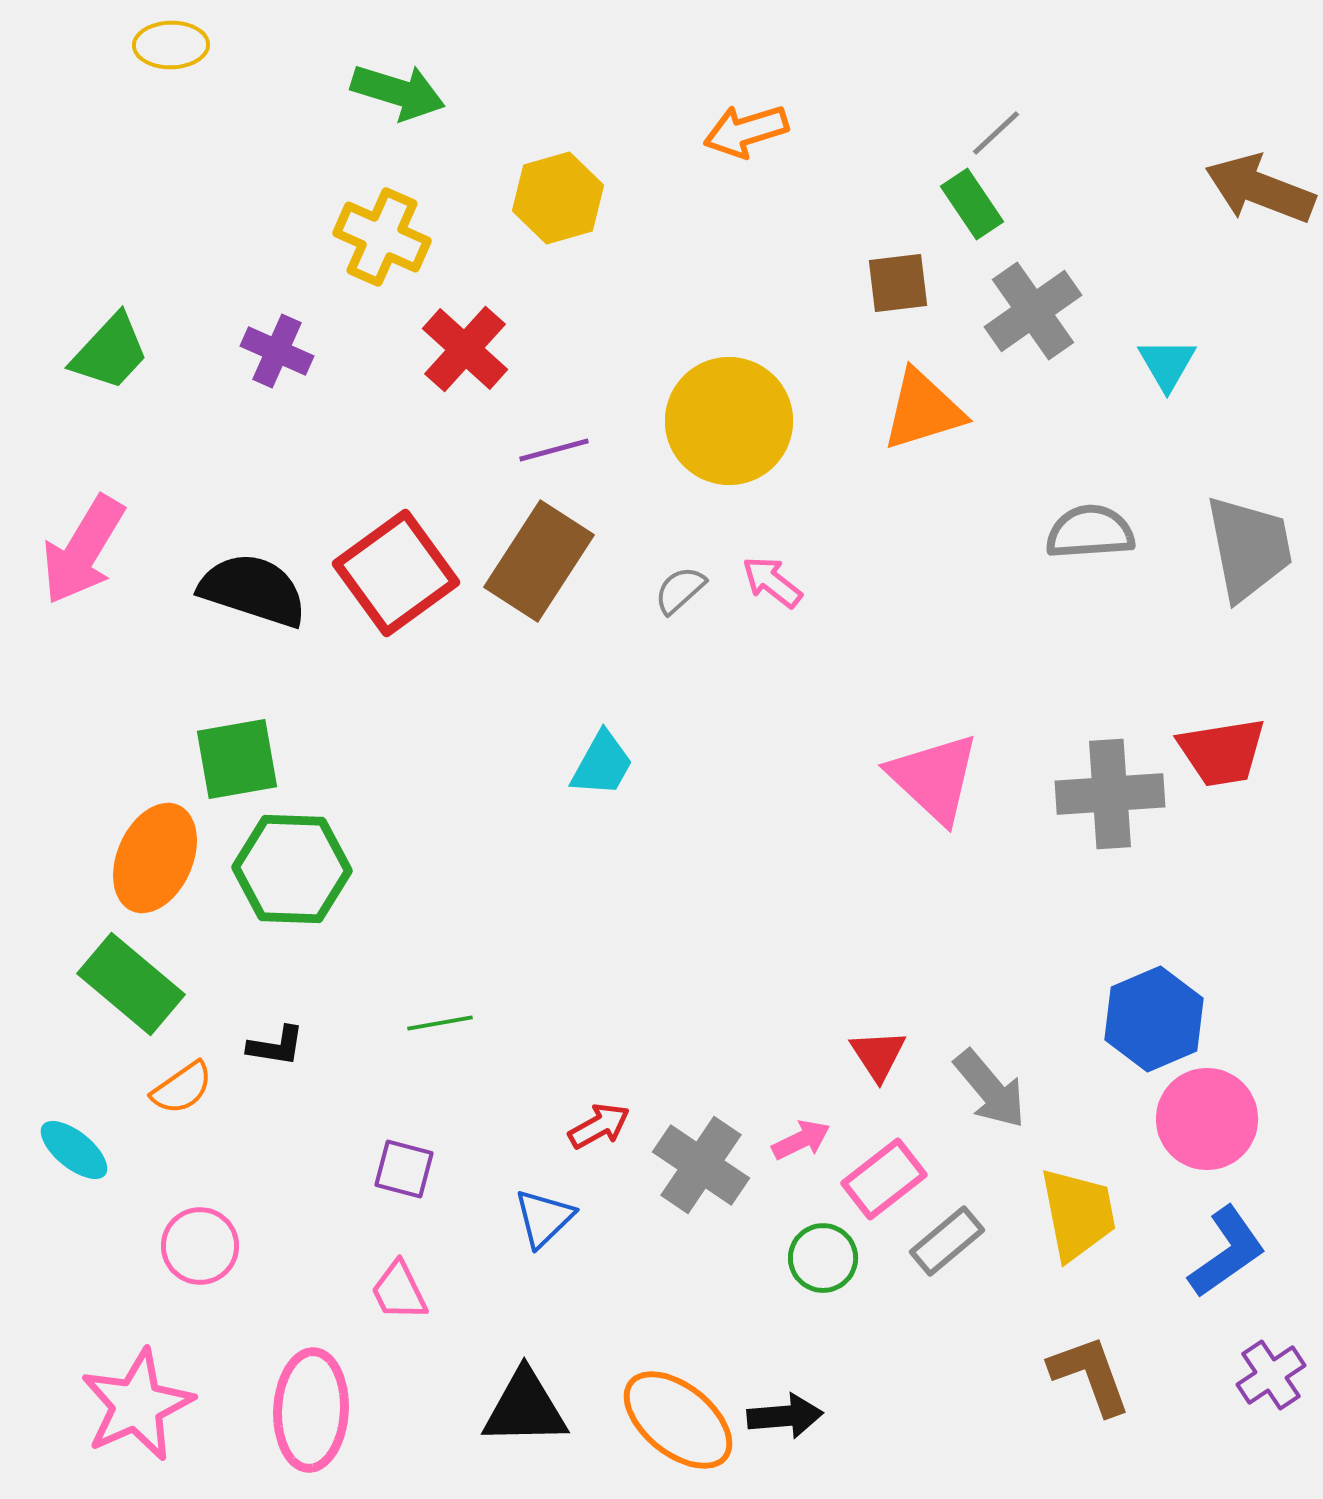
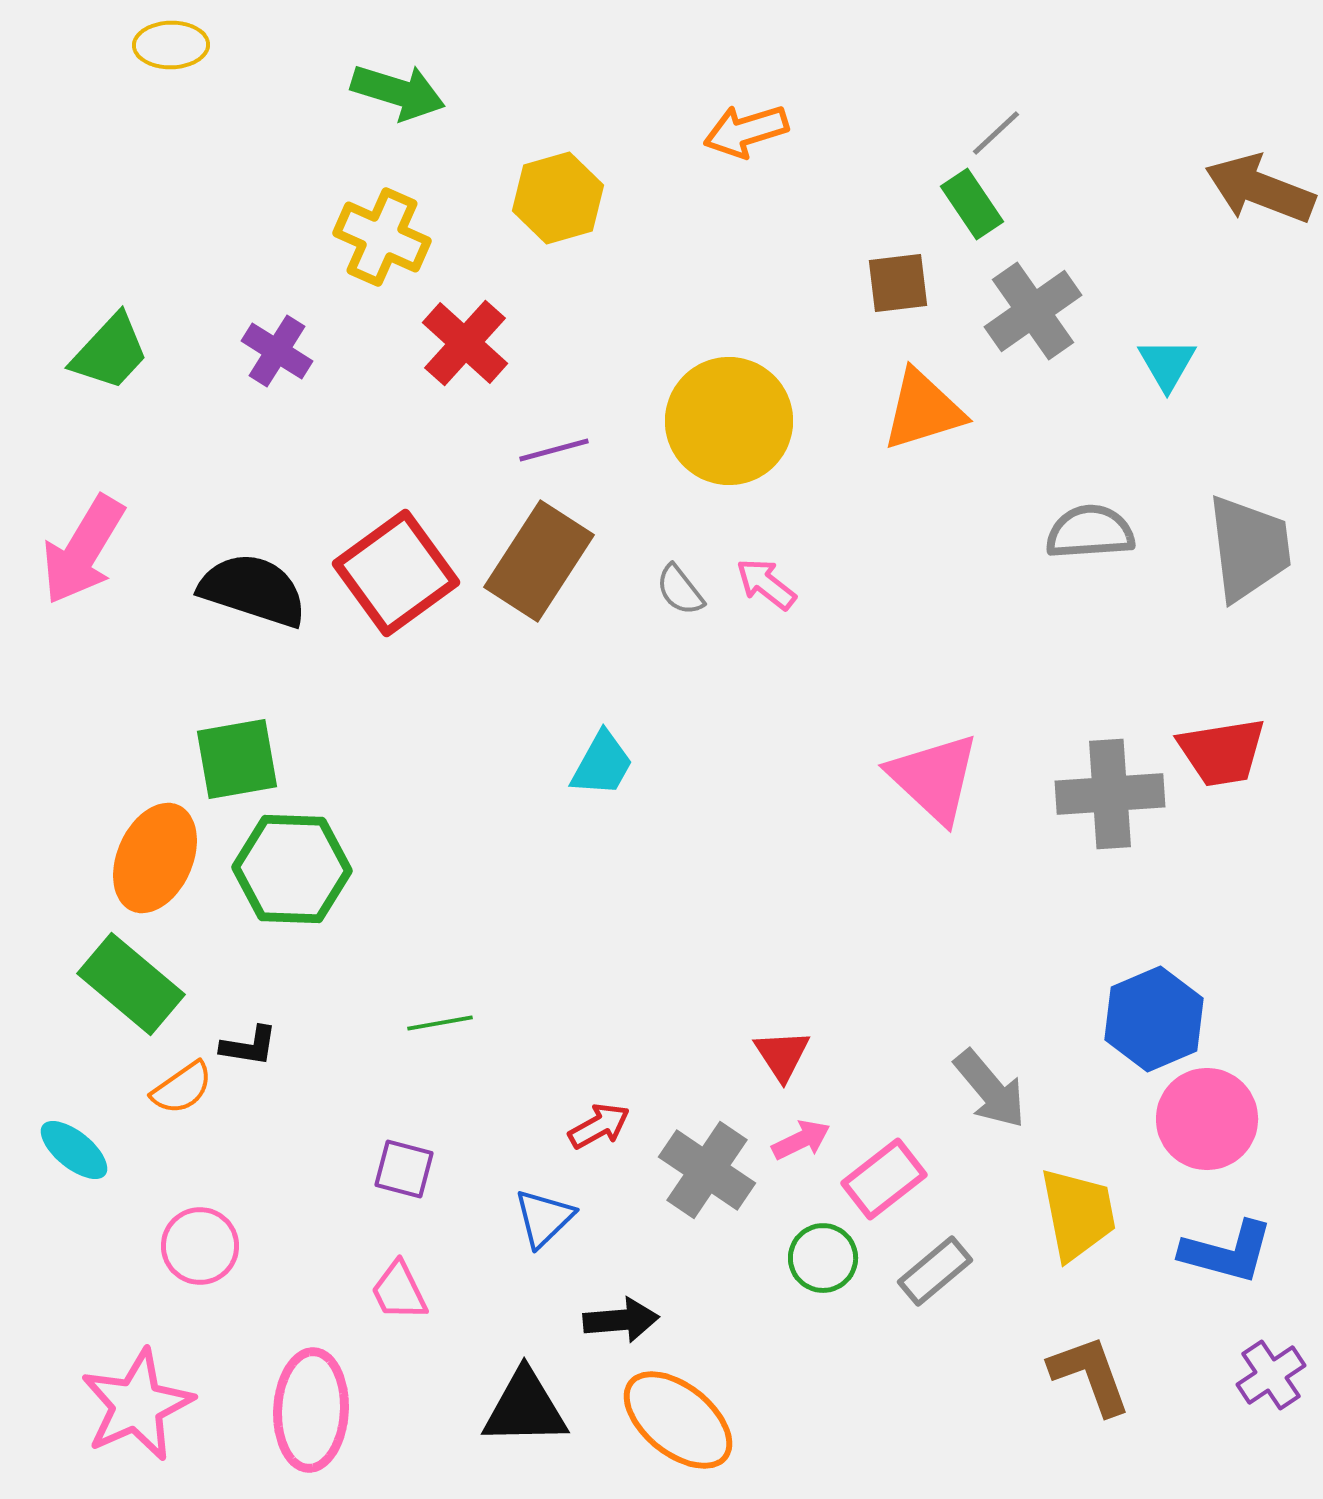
red cross at (465, 349): moved 6 px up
purple cross at (277, 351): rotated 8 degrees clockwise
gray trapezoid at (1249, 548): rotated 4 degrees clockwise
pink arrow at (772, 582): moved 6 px left, 2 px down
gray semicircle at (680, 590): rotated 86 degrees counterclockwise
black L-shape at (276, 1046): moved 27 px left
red triangle at (878, 1055): moved 96 px left
gray cross at (701, 1165): moved 6 px right, 5 px down
gray rectangle at (947, 1241): moved 12 px left, 30 px down
blue L-shape at (1227, 1252): rotated 50 degrees clockwise
black arrow at (785, 1416): moved 164 px left, 96 px up
